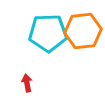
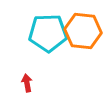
orange hexagon: rotated 12 degrees clockwise
